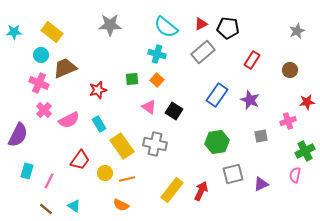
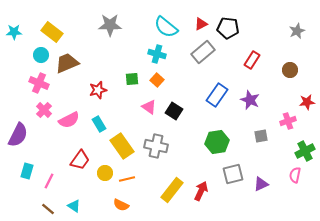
brown trapezoid at (65, 68): moved 2 px right, 5 px up
gray cross at (155, 144): moved 1 px right, 2 px down
brown line at (46, 209): moved 2 px right
